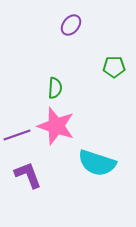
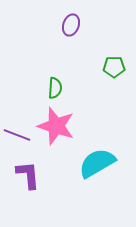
purple ellipse: rotated 20 degrees counterclockwise
purple line: rotated 40 degrees clockwise
cyan semicircle: rotated 132 degrees clockwise
purple L-shape: rotated 16 degrees clockwise
